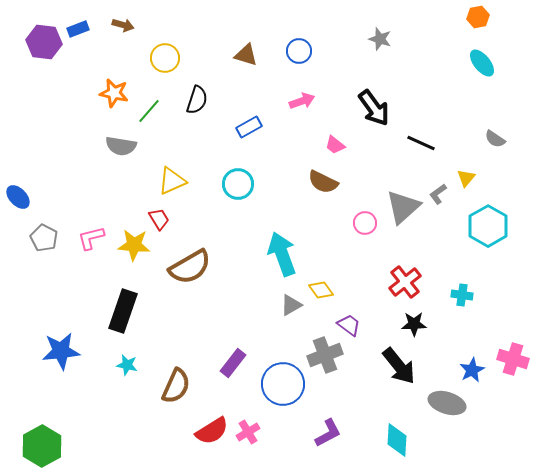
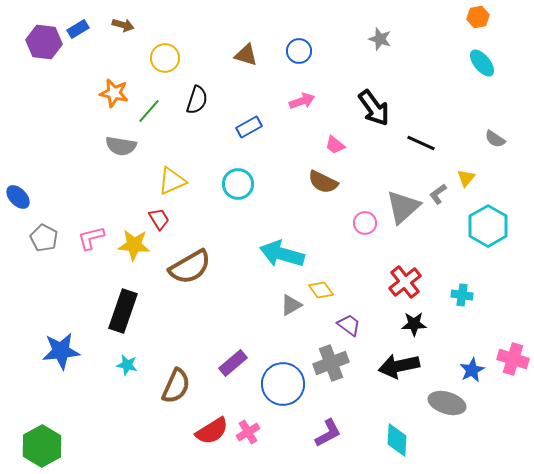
blue rectangle at (78, 29): rotated 10 degrees counterclockwise
cyan arrow at (282, 254): rotated 54 degrees counterclockwise
gray cross at (325, 355): moved 6 px right, 8 px down
purple rectangle at (233, 363): rotated 12 degrees clockwise
black arrow at (399, 366): rotated 117 degrees clockwise
